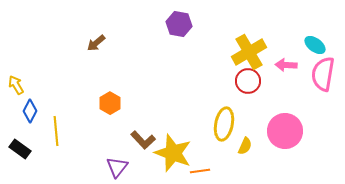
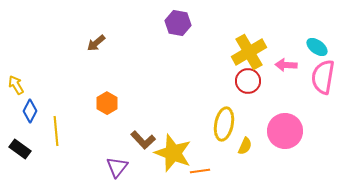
purple hexagon: moved 1 px left, 1 px up
cyan ellipse: moved 2 px right, 2 px down
pink semicircle: moved 3 px down
orange hexagon: moved 3 px left
